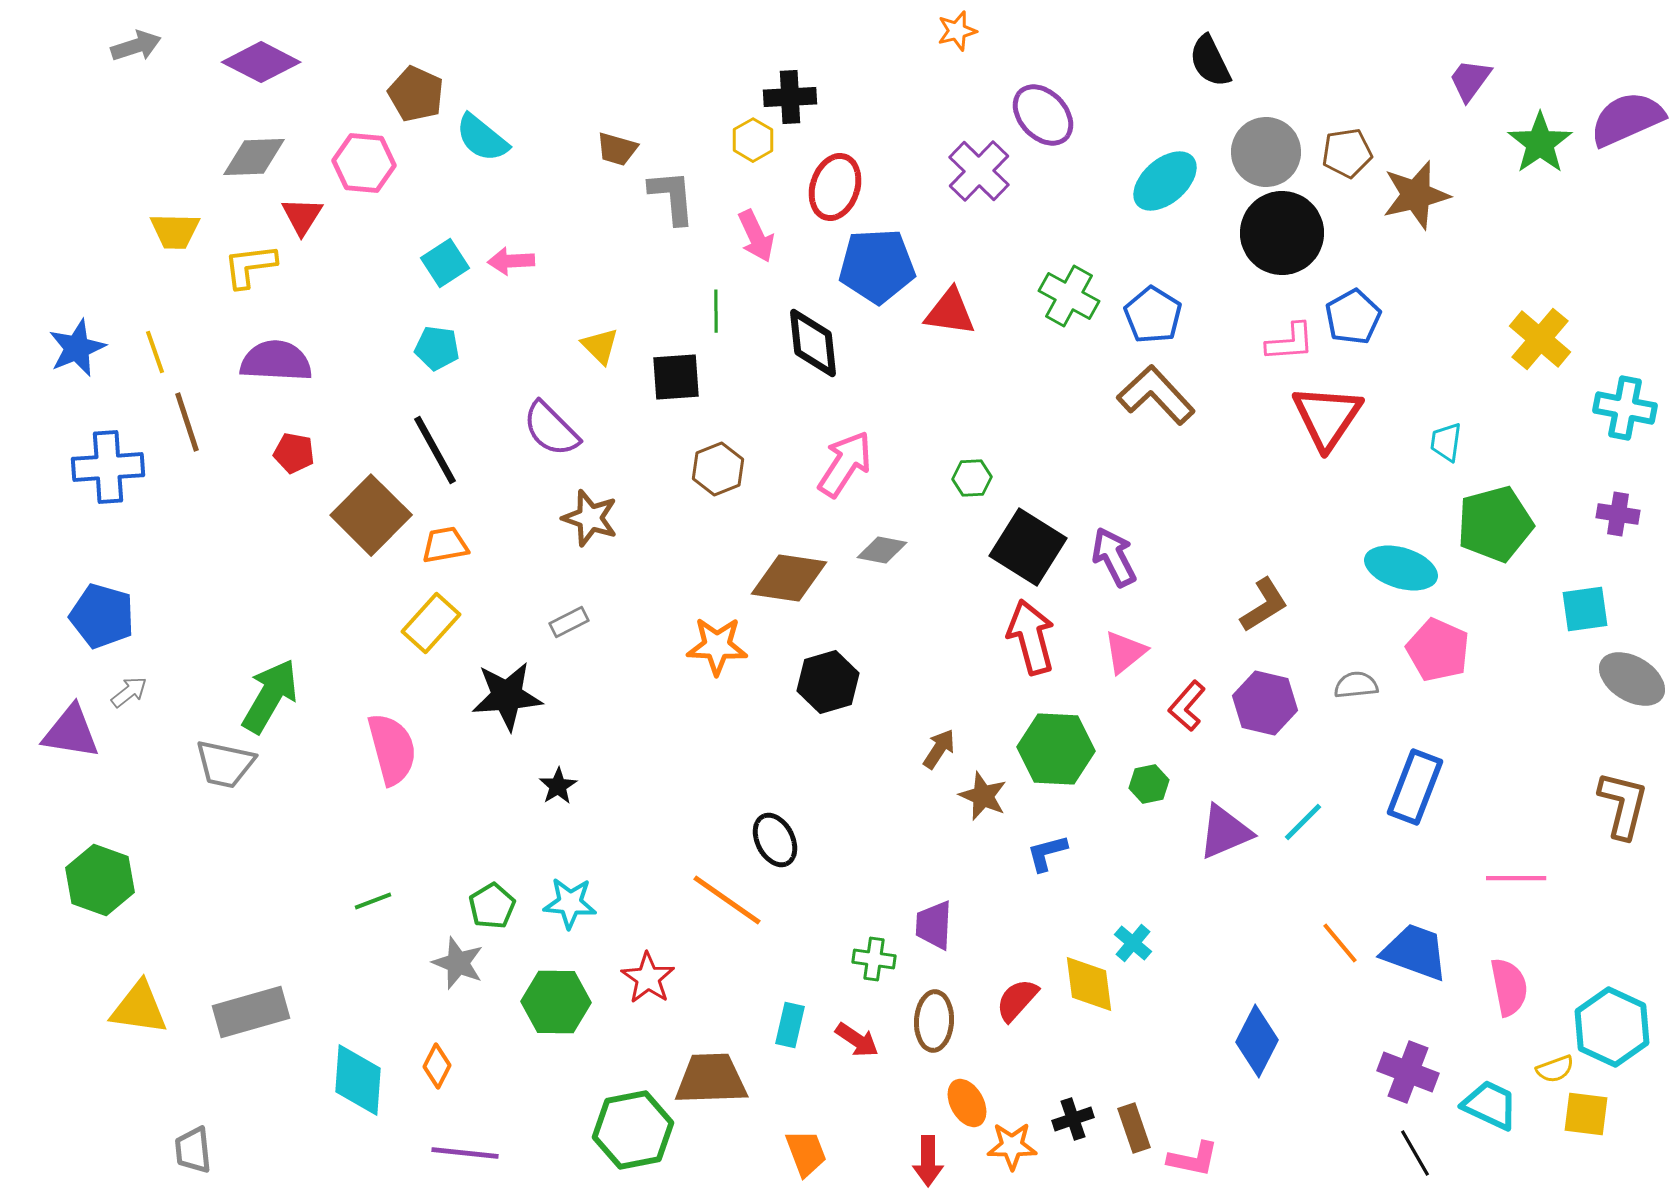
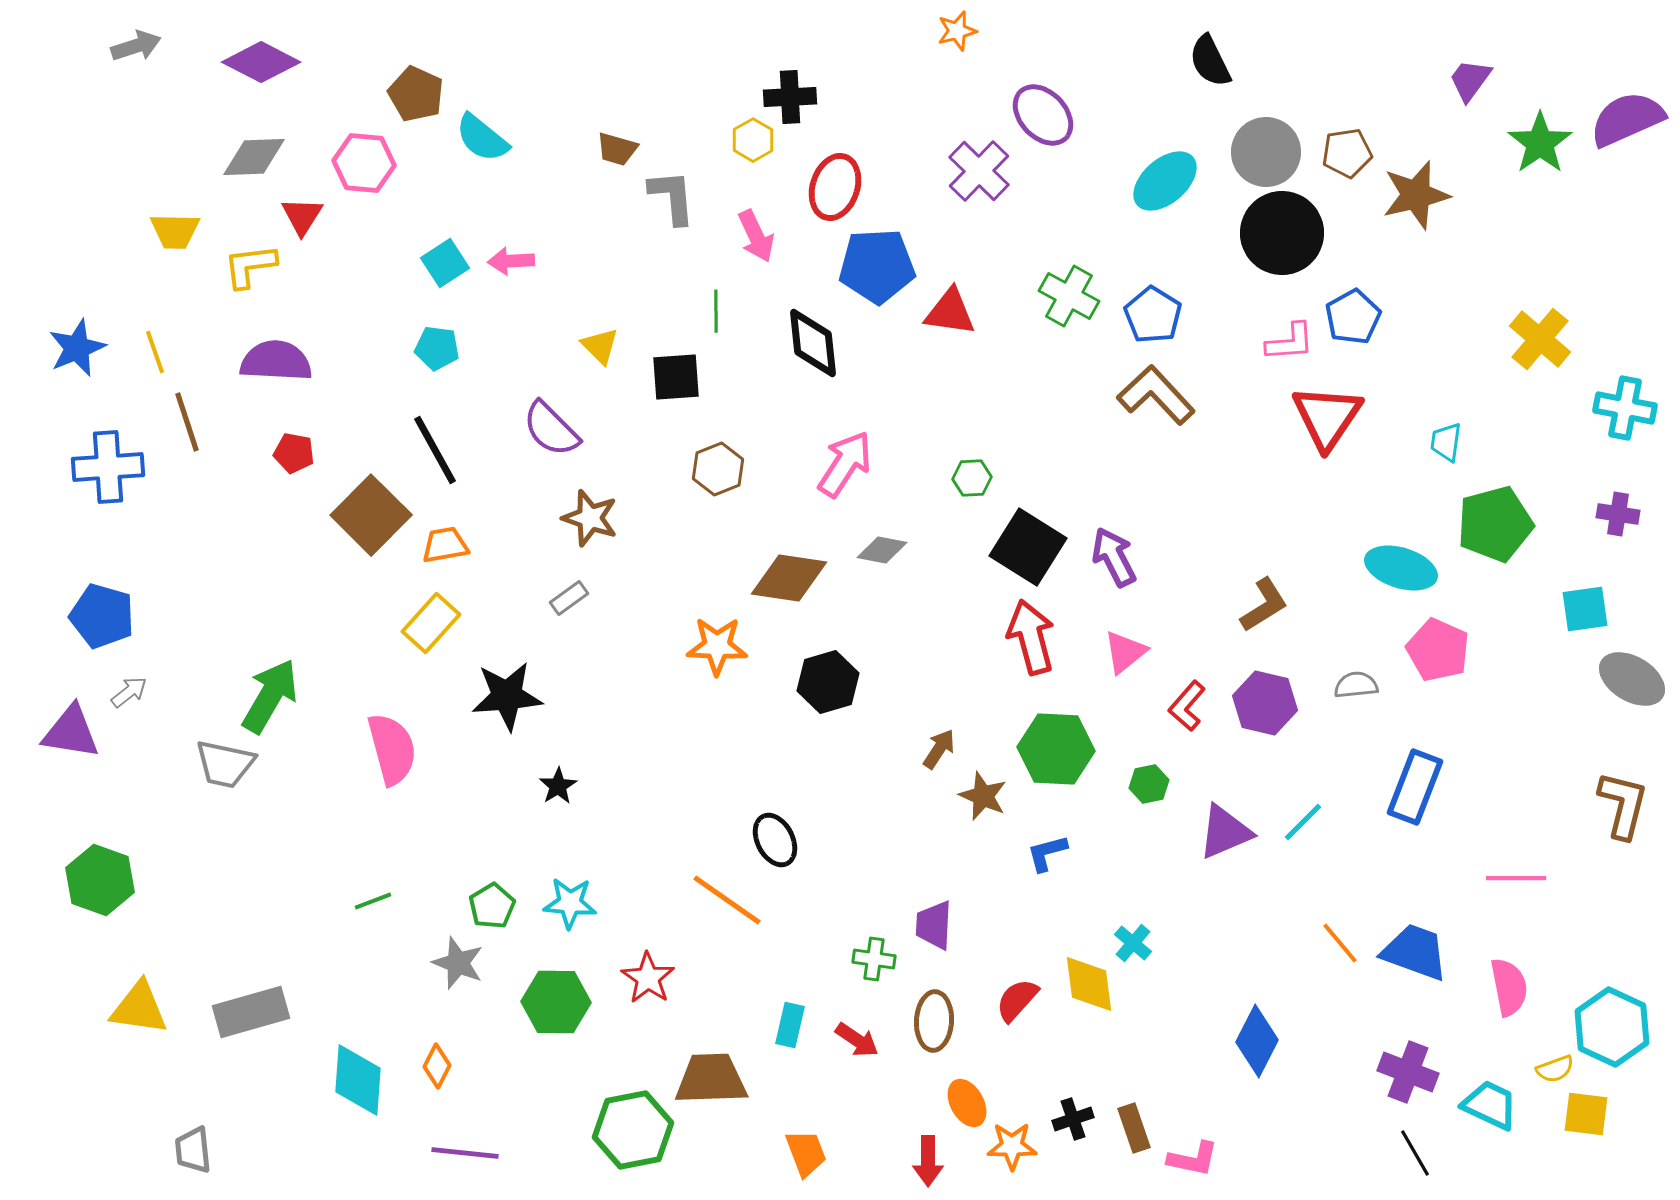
gray rectangle at (569, 622): moved 24 px up; rotated 9 degrees counterclockwise
